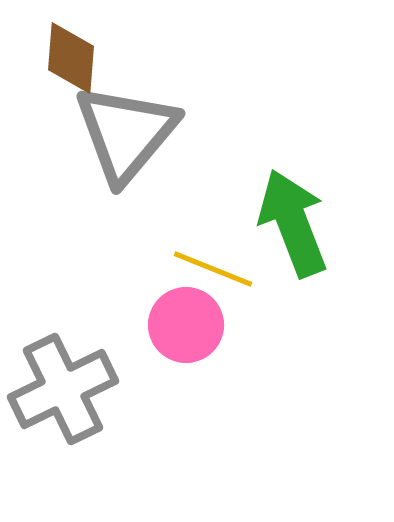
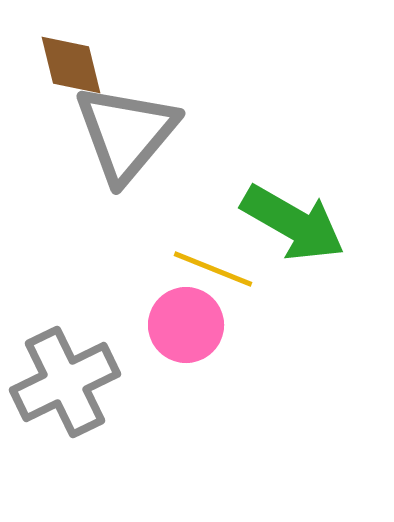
brown diamond: moved 7 px down; rotated 18 degrees counterclockwise
green arrow: rotated 141 degrees clockwise
gray cross: moved 2 px right, 7 px up
